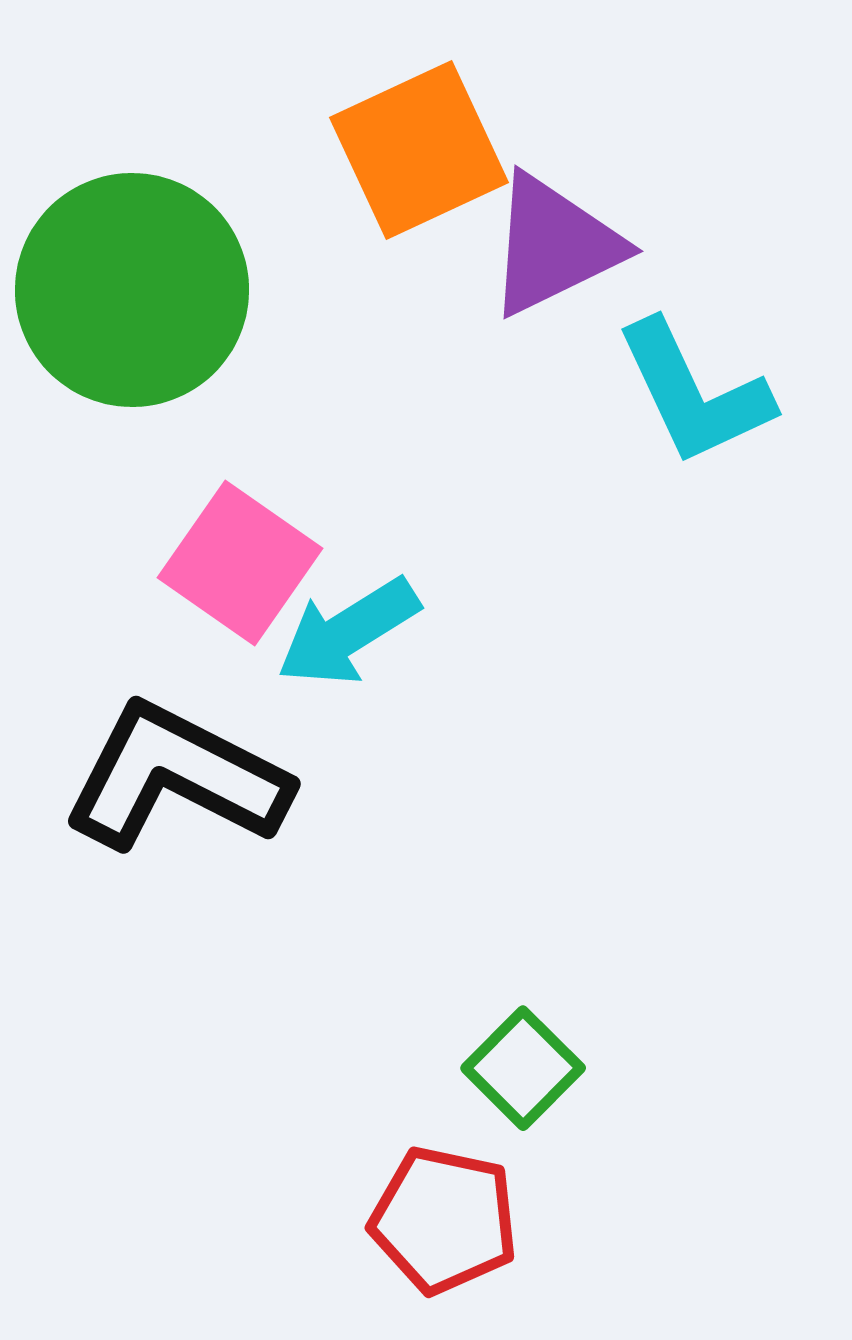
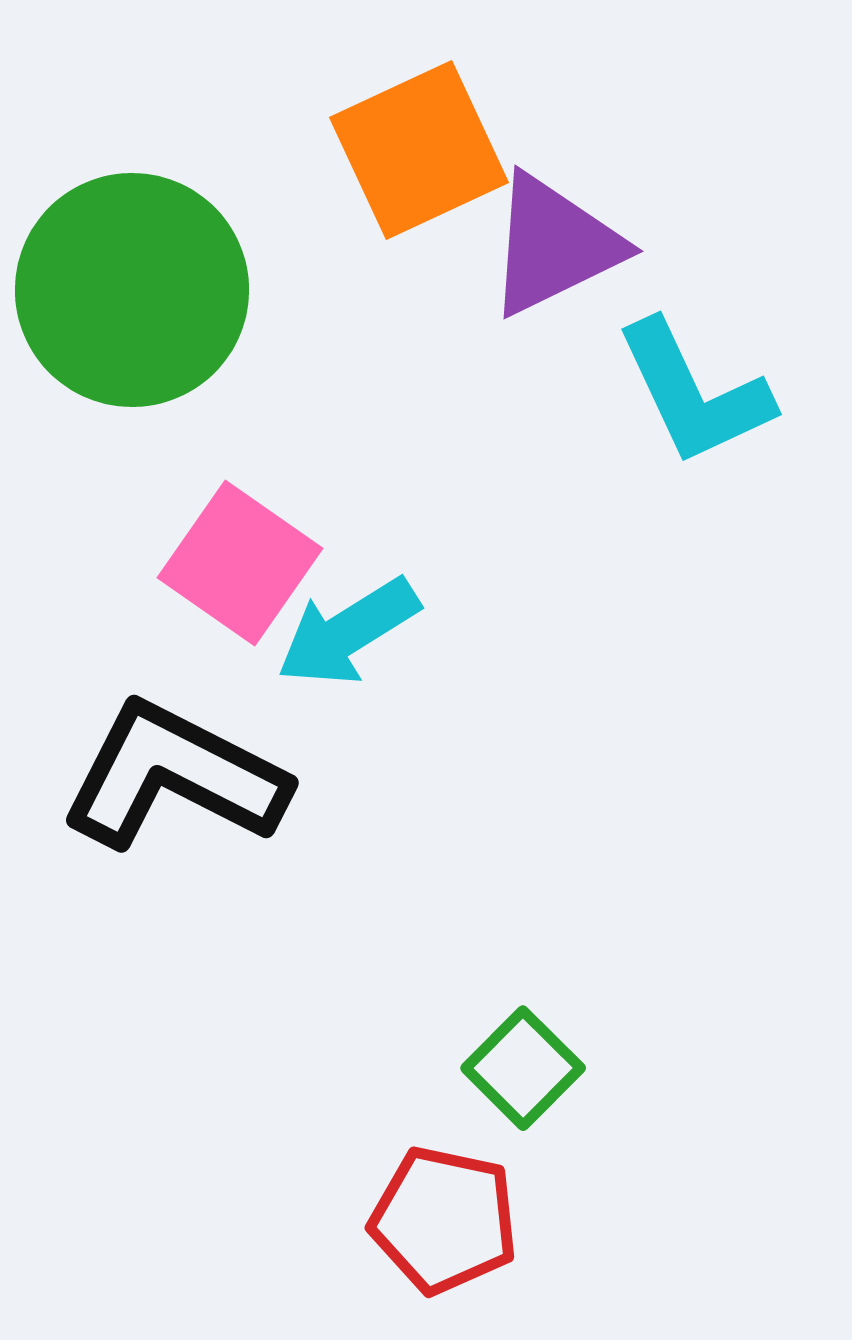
black L-shape: moved 2 px left, 1 px up
